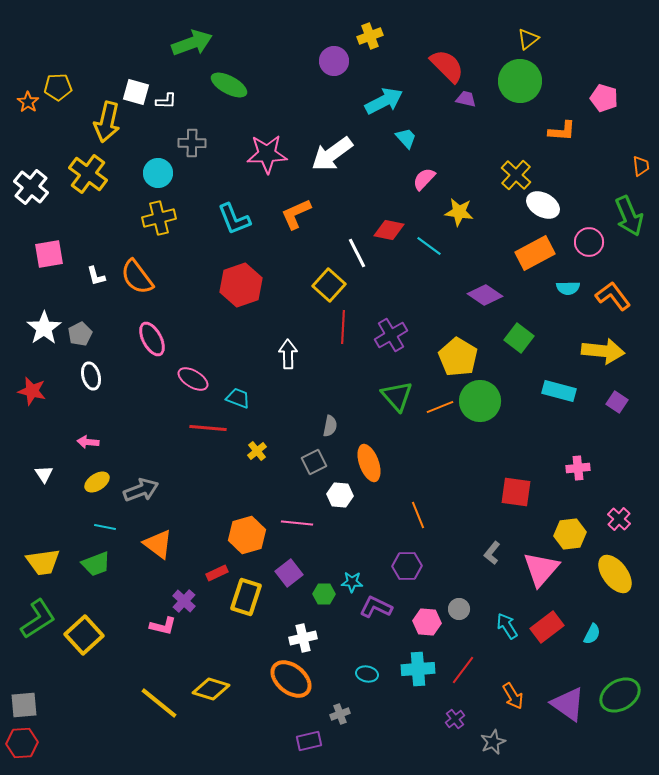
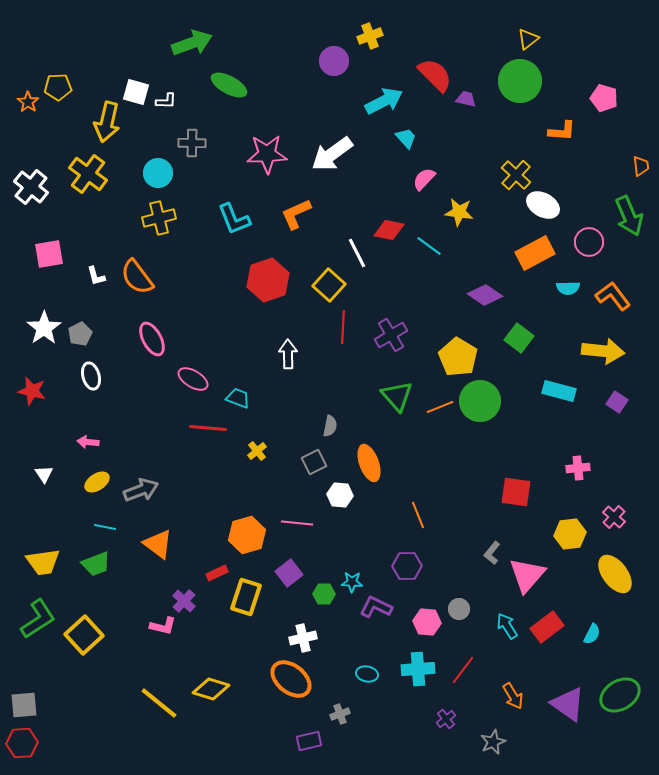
red semicircle at (447, 66): moved 12 px left, 9 px down
red hexagon at (241, 285): moved 27 px right, 5 px up
pink cross at (619, 519): moved 5 px left, 2 px up
pink triangle at (541, 569): moved 14 px left, 6 px down
purple cross at (455, 719): moved 9 px left
